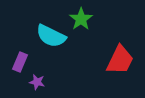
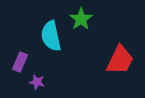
cyan semicircle: rotated 52 degrees clockwise
